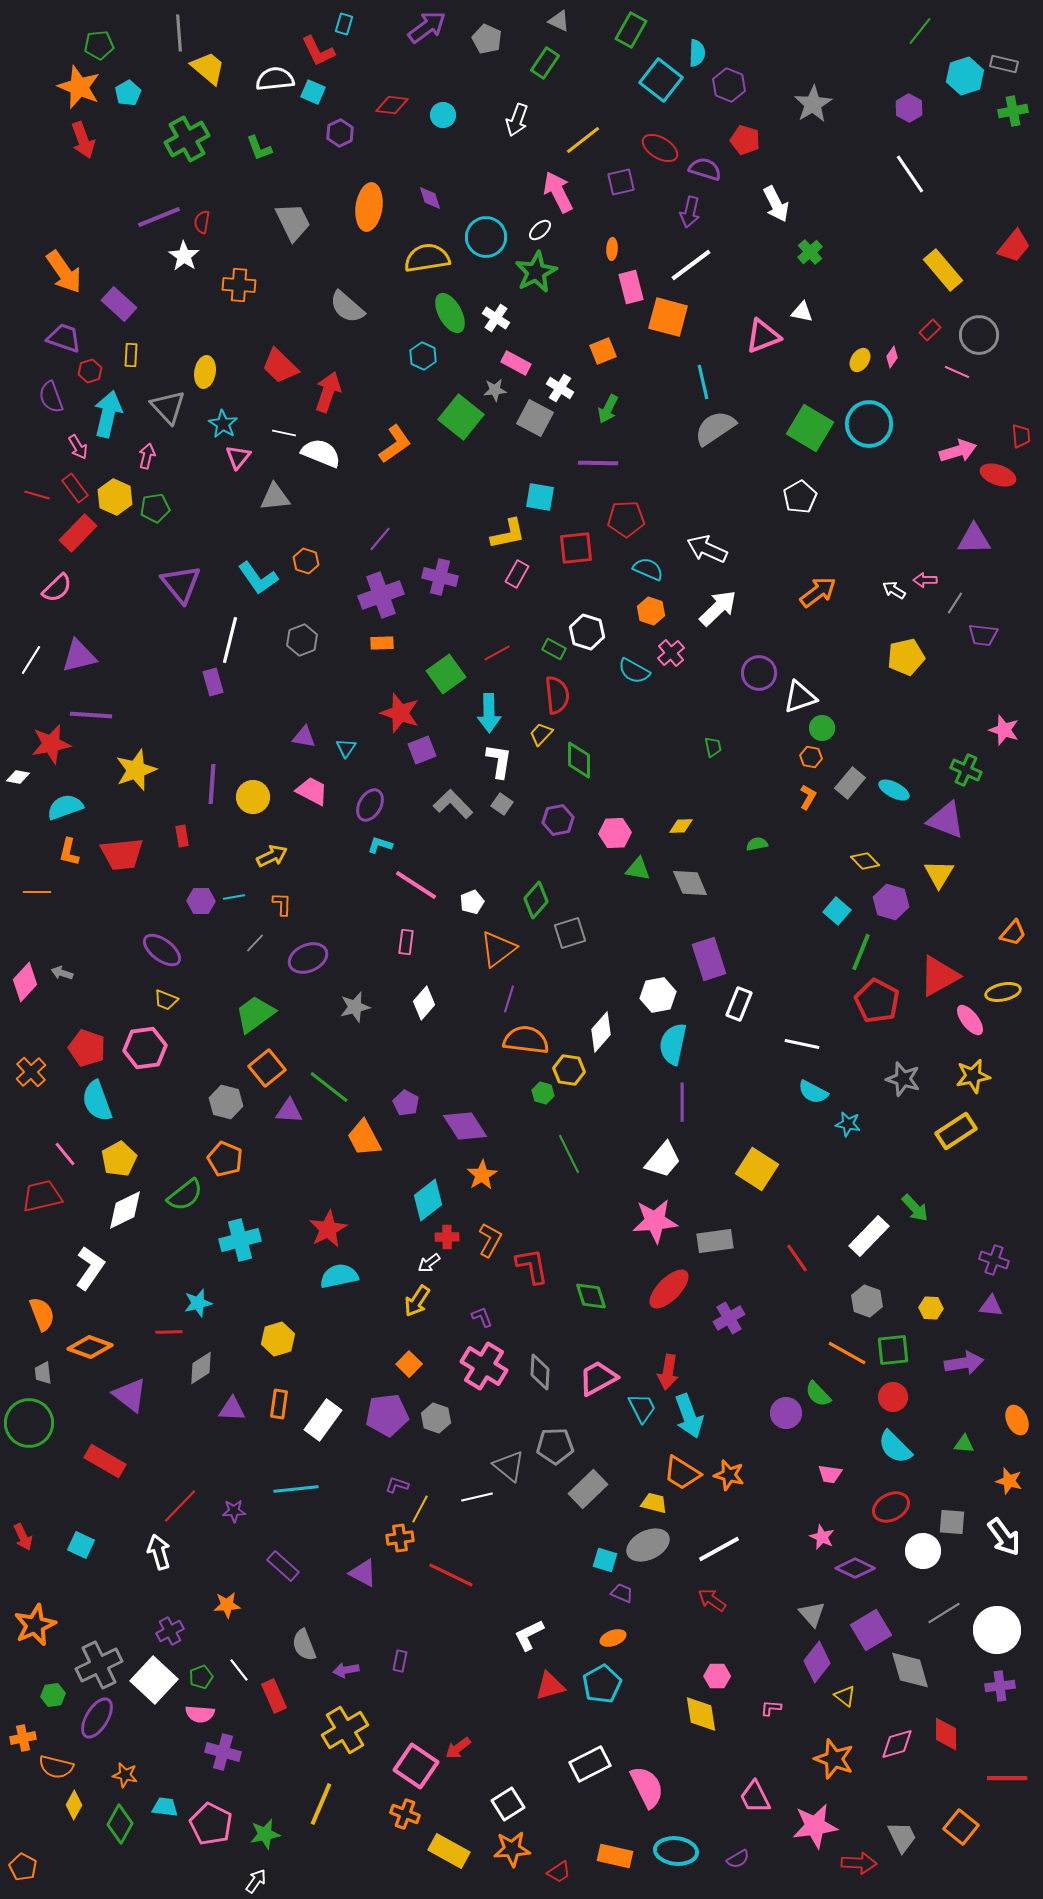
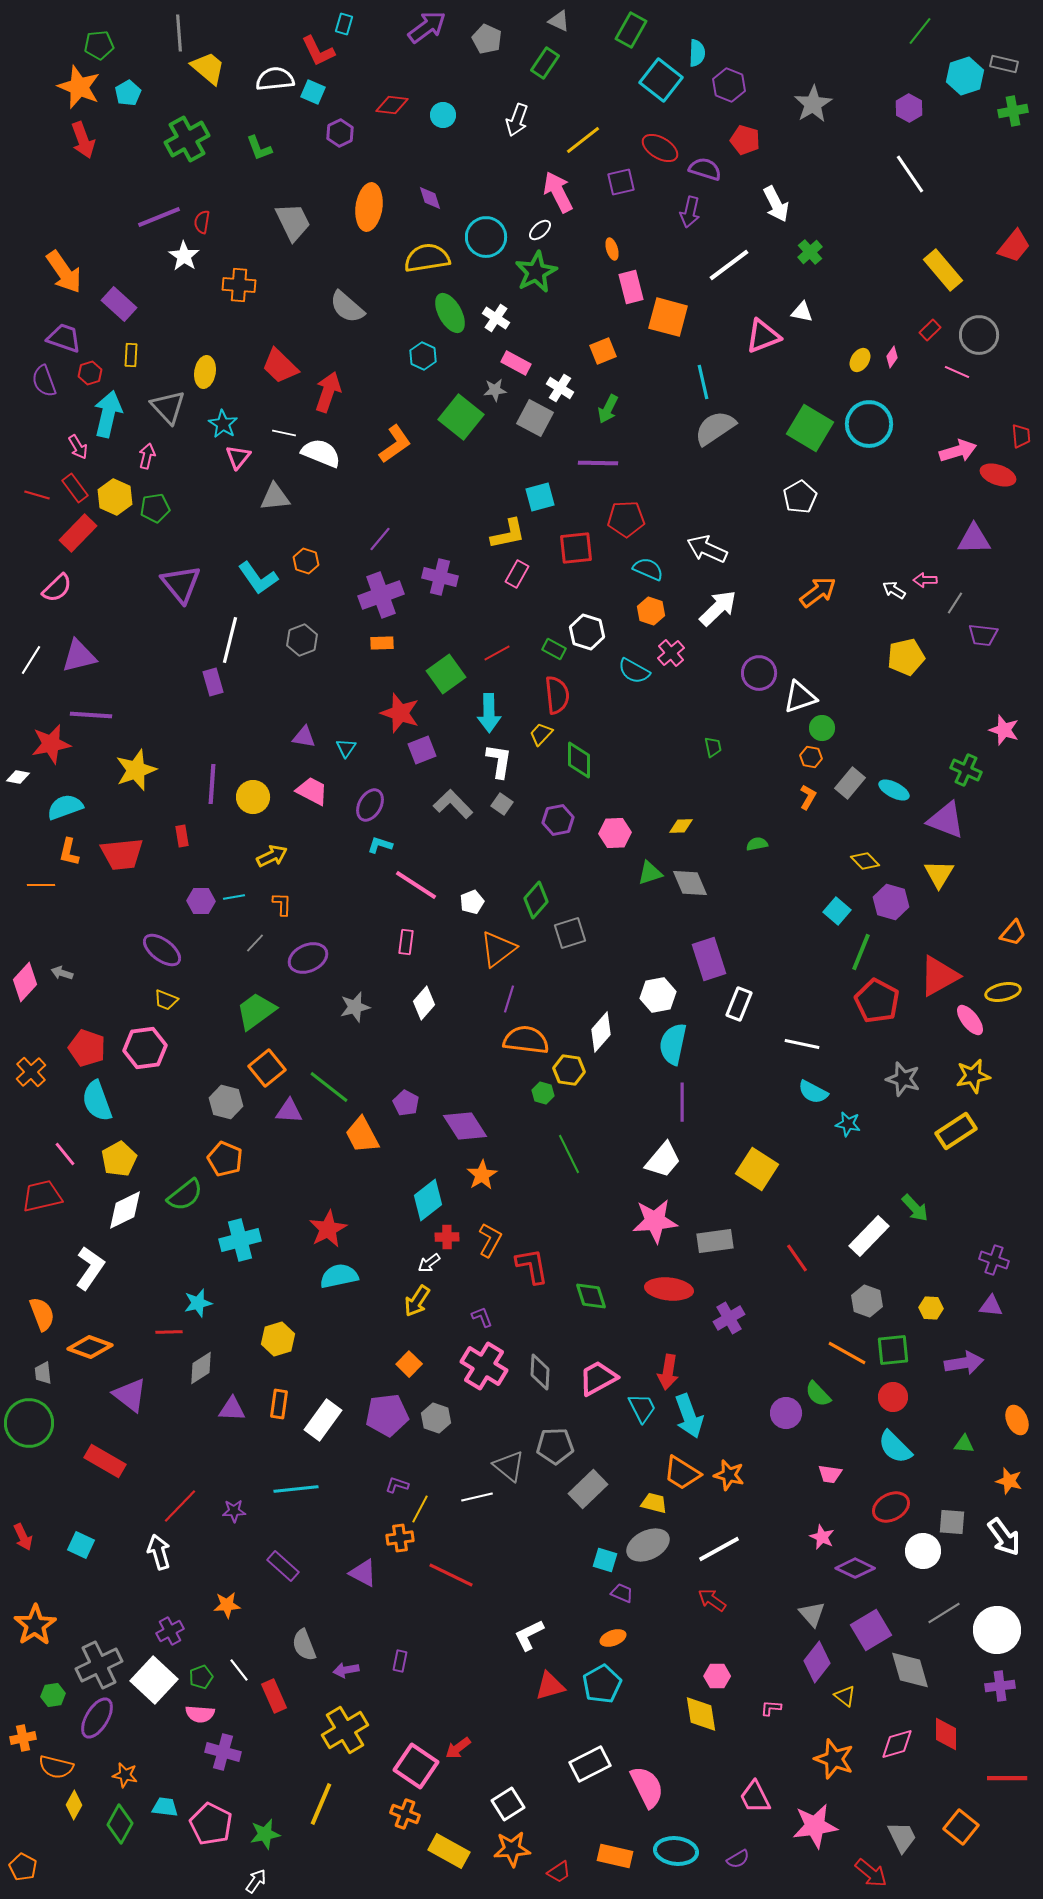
orange ellipse at (612, 249): rotated 20 degrees counterclockwise
white line at (691, 265): moved 38 px right
red hexagon at (90, 371): moved 2 px down
purple semicircle at (51, 397): moved 7 px left, 16 px up
cyan square at (540, 497): rotated 24 degrees counterclockwise
green triangle at (638, 869): moved 12 px right, 4 px down; rotated 28 degrees counterclockwise
orange line at (37, 892): moved 4 px right, 7 px up
green trapezoid at (255, 1014): moved 1 px right, 3 px up
orange trapezoid at (364, 1138): moved 2 px left, 3 px up
red ellipse at (669, 1289): rotated 51 degrees clockwise
orange star at (35, 1625): rotated 9 degrees counterclockwise
red arrow at (859, 1863): moved 12 px right, 10 px down; rotated 36 degrees clockwise
